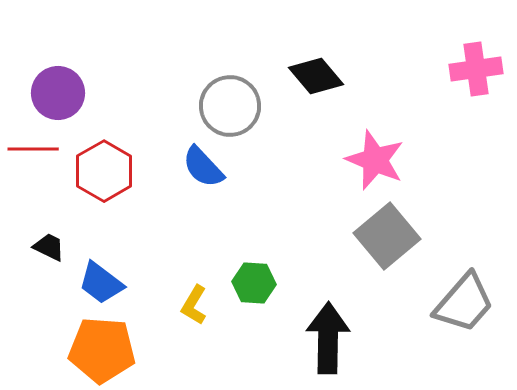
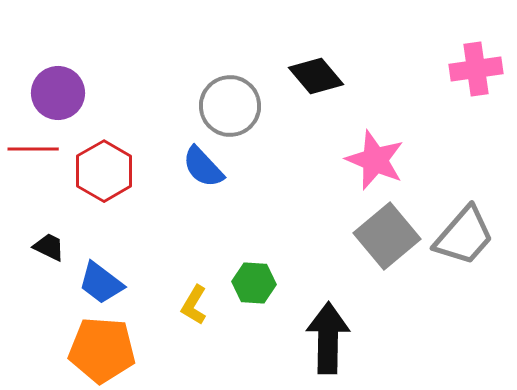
gray trapezoid: moved 67 px up
